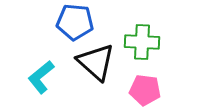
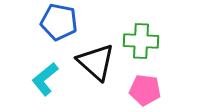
blue pentagon: moved 16 px left; rotated 6 degrees clockwise
green cross: moved 1 px left, 1 px up
cyan L-shape: moved 4 px right, 2 px down
